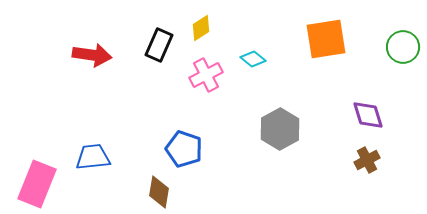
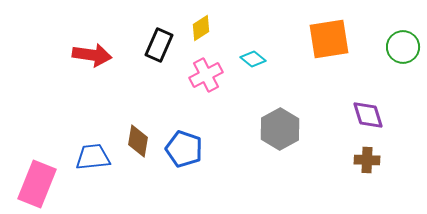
orange square: moved 3 px right
brown cross: rotated 30 degrees clockwise
brown diamond: moved 21 px left, 51 px up
